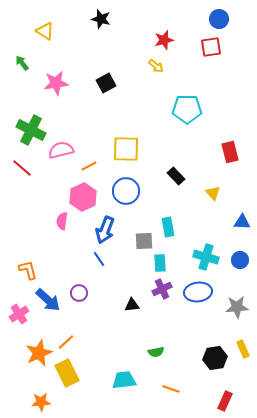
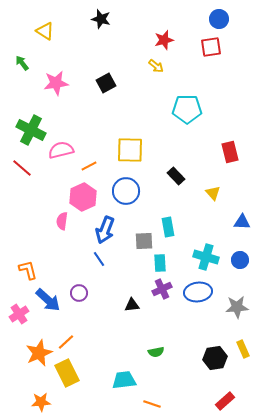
yellow square at (126, 149): moved 4 px right, 1 px down
orange line at (171, 389): moved 19 px left, 15 px down
red rectangle at (225, 401): rotated 24 degrees clockwise
